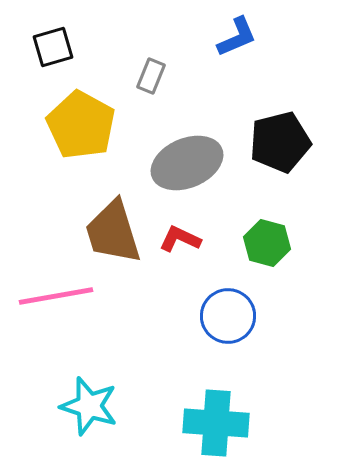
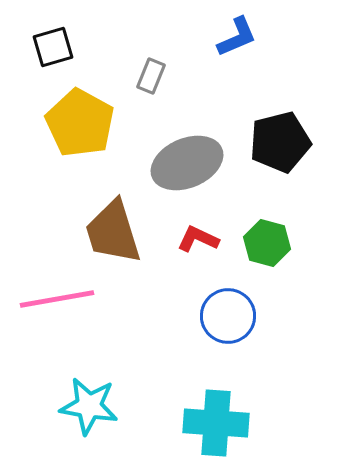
yellow pentagon: moved 1 px left, 2 px up
red L-shape: moved 18 px right
pink line: moved 1 px right, 3 px down
cyan star: rotated 8 degrees counterclockwise
